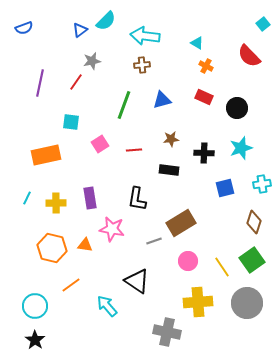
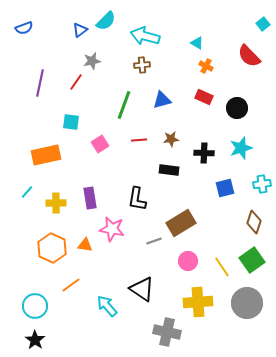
cyan arrow at (145, 36): rotated 8 degrees clockwise
red line at (134, 150): moved 5 px right, 10 px up
cyan line at (27, 198): moved 6 px up; rotated 16 degrees clockwise
orange hexagon at (52, 248): rotated 12 degrees clockwise
black triangle at (137, 281): moved 5 px right, 8 px down
